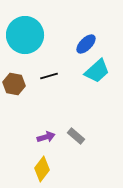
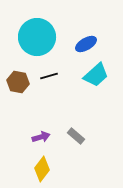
cyan circle: moved 12 px right, 2 px down
blue ellipse: rotated 15 degrees clockwise
cyan trapezoid: moved 1 px left, 4 px down
brown hexagon: moved 4 px right, 2 px up
purple arrow: moved 5 px left
